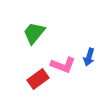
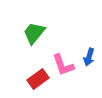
pink L-shape: rotated 50 degrees clockwise
